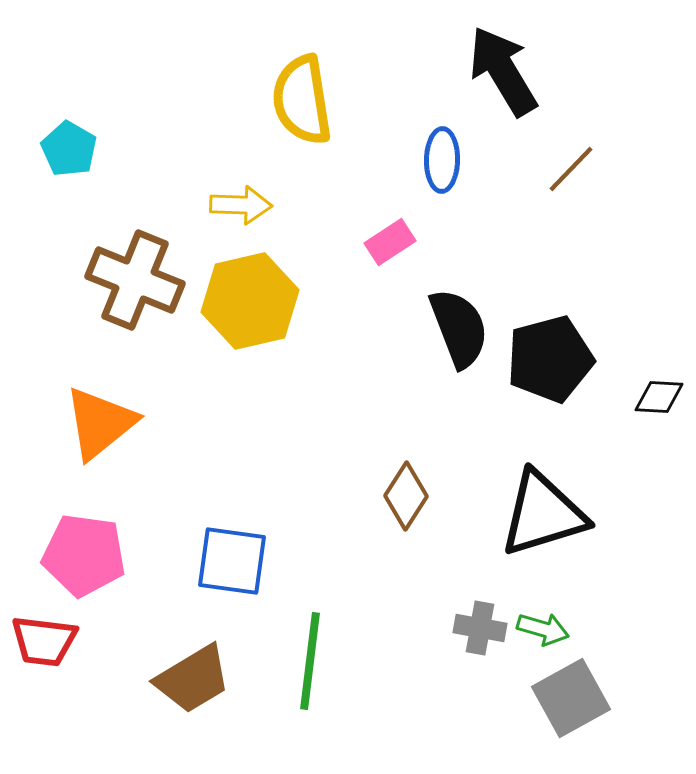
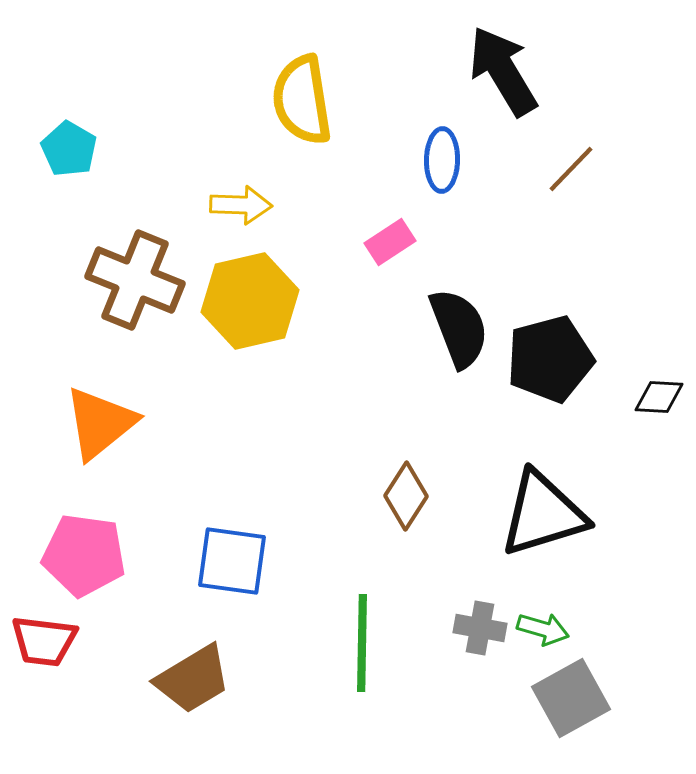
green line: moved 52 px right, 18 px up; rotated 6 degrees counterclockwise
